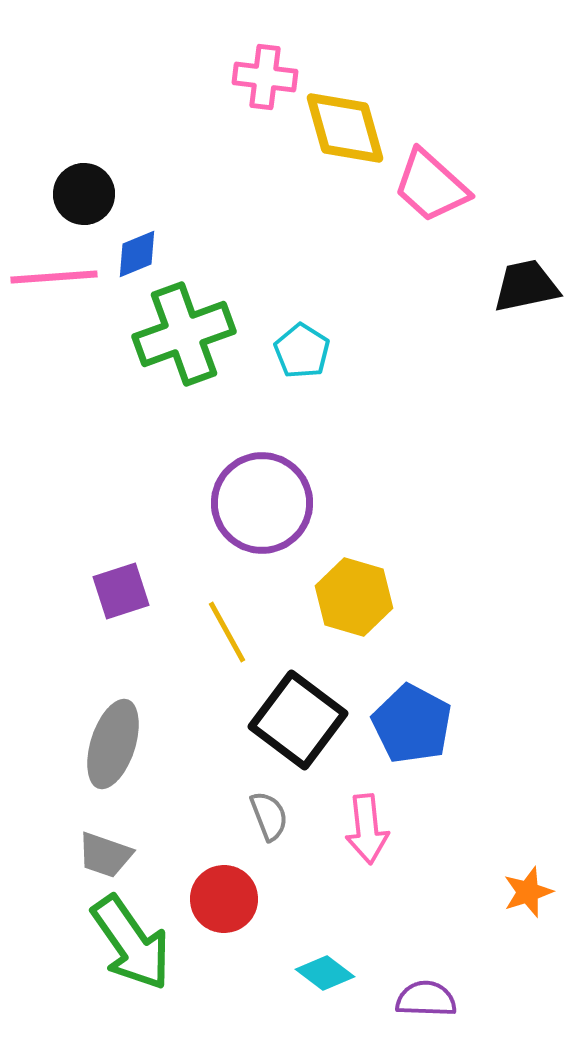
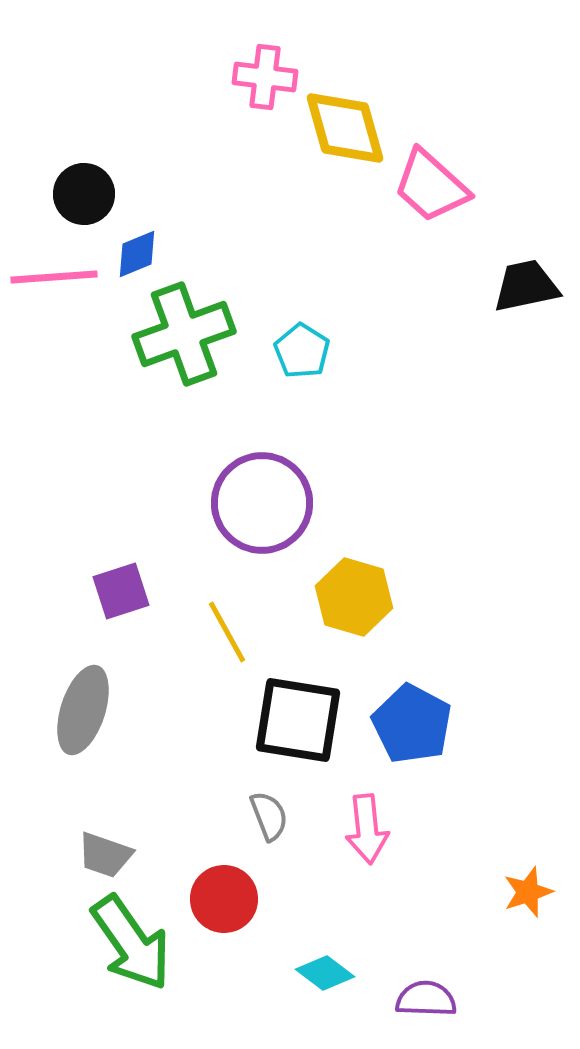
black square: rotated 28 degrees counterclockwise
gray ellipse: moved 30 px left, 34 px up
